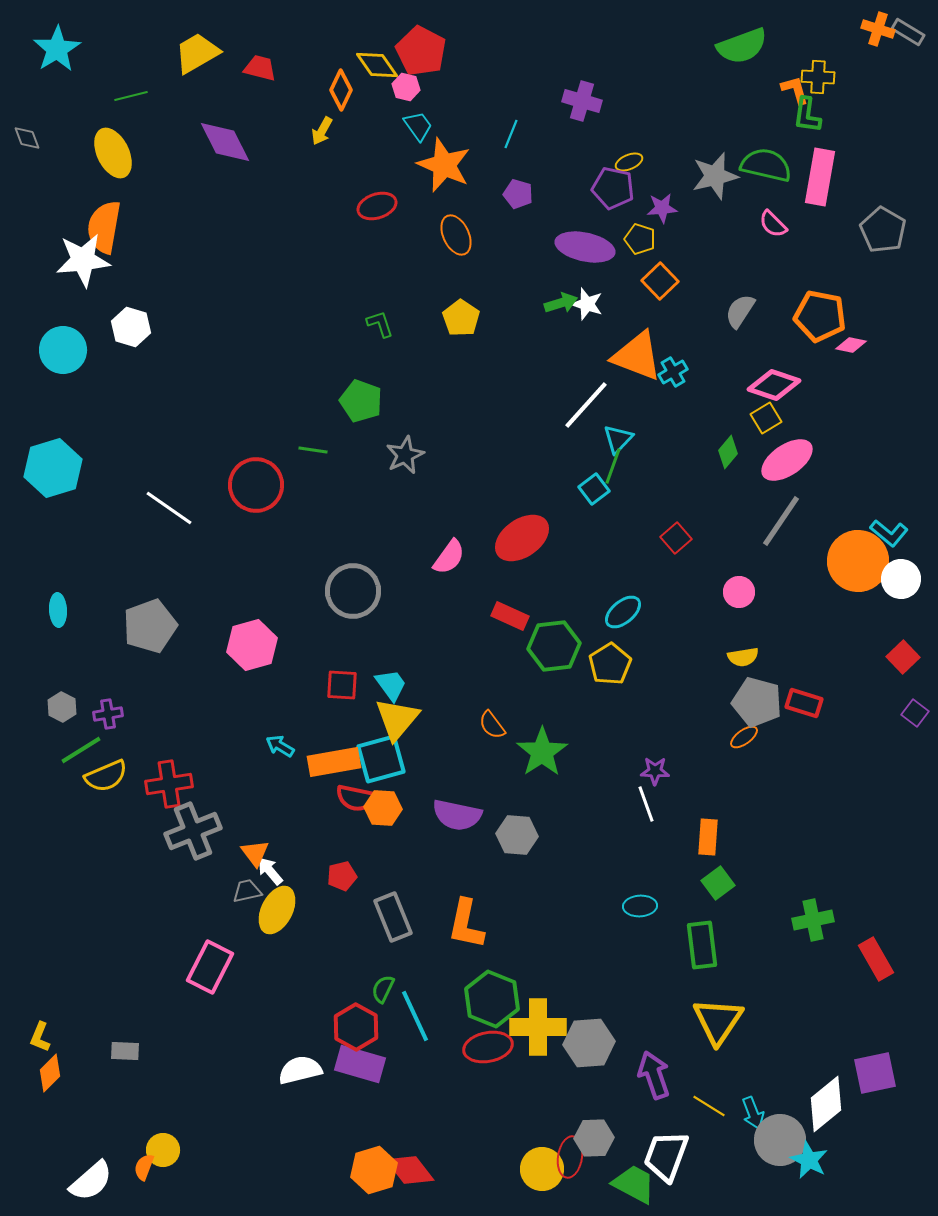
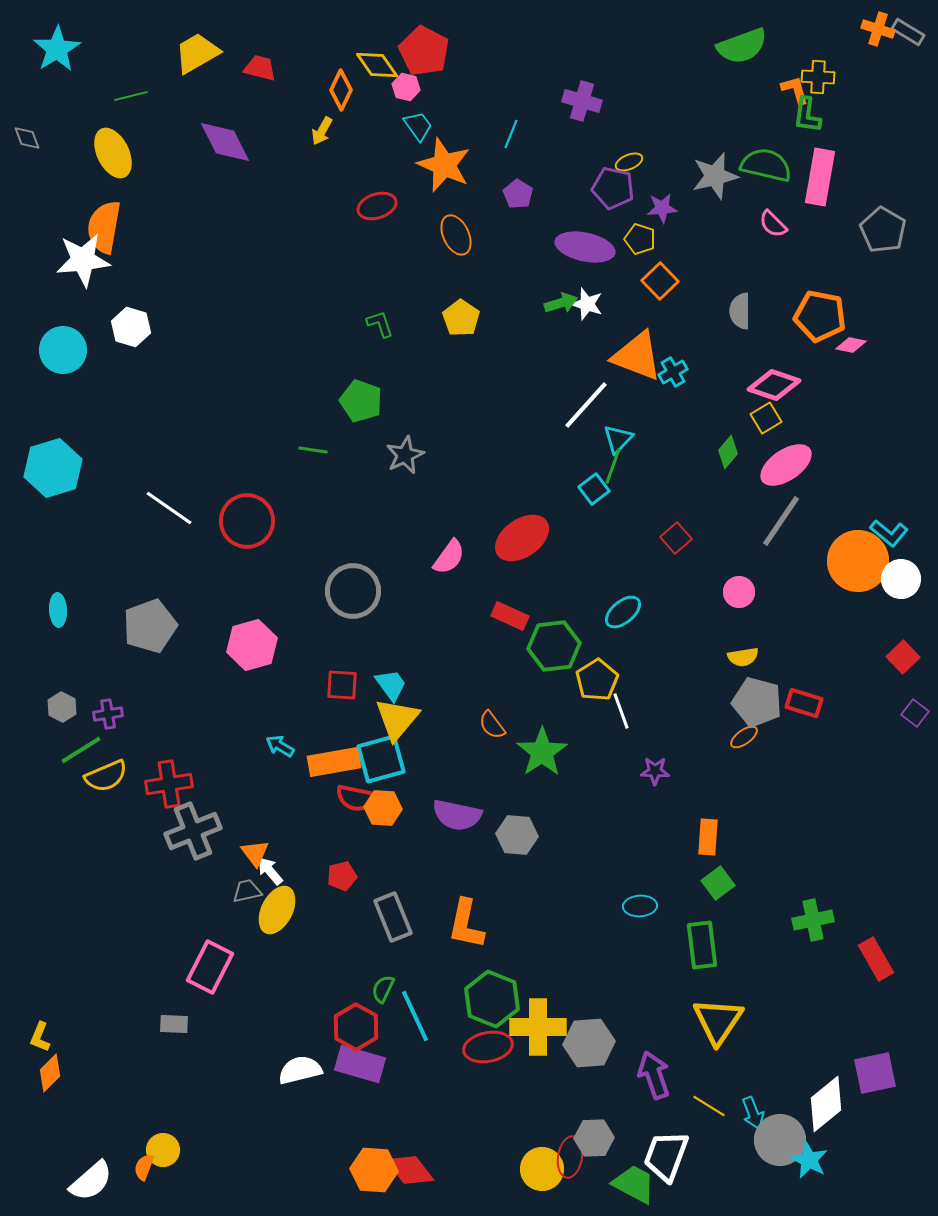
red pentagon at (421, 51): moved 3 px right
purple pentagon at (518, 194): rotated 16 degrees clockwise
gray semicircle at (740, 311): rotated 33 degrees counterclockwise
pink ellipse at (787, 460): moved 1 px left, 5 px down
red circle at (256, 485): moved 9 px left, 36 px down
yellow pentagon at (610, 664): moved 13 px left, 16 px down
white line at (646, 804): moved 25 px left, 93 px up
gray rectangle at (125, 1051): moved 49 px right, 27 px up
orange hexagon at (374, 1170): rotated 21 degrees clockwise
